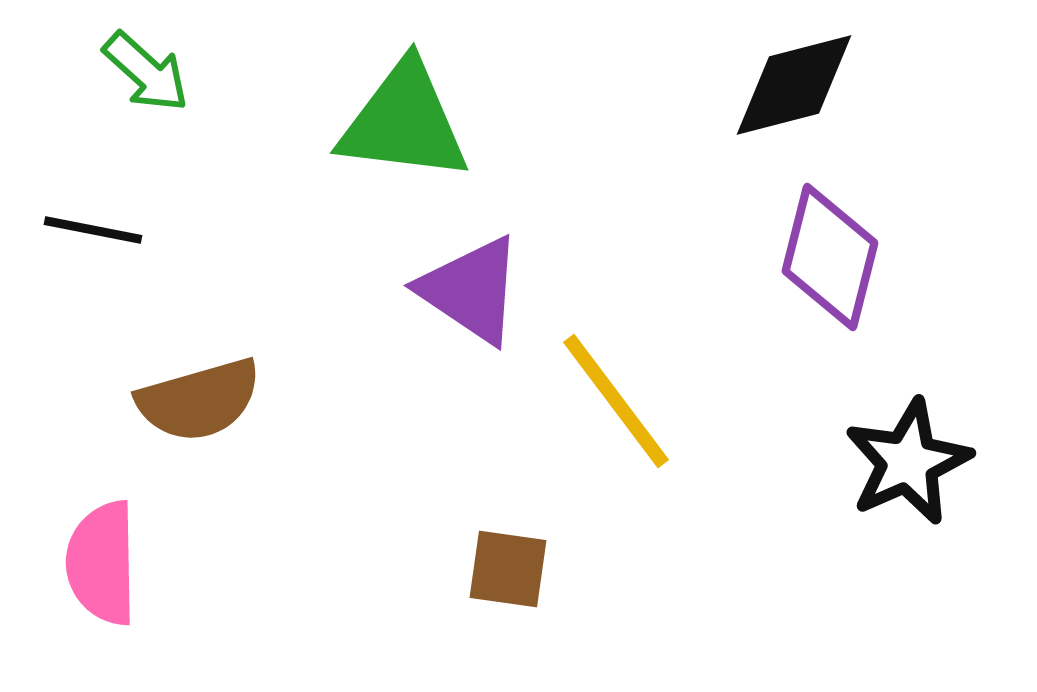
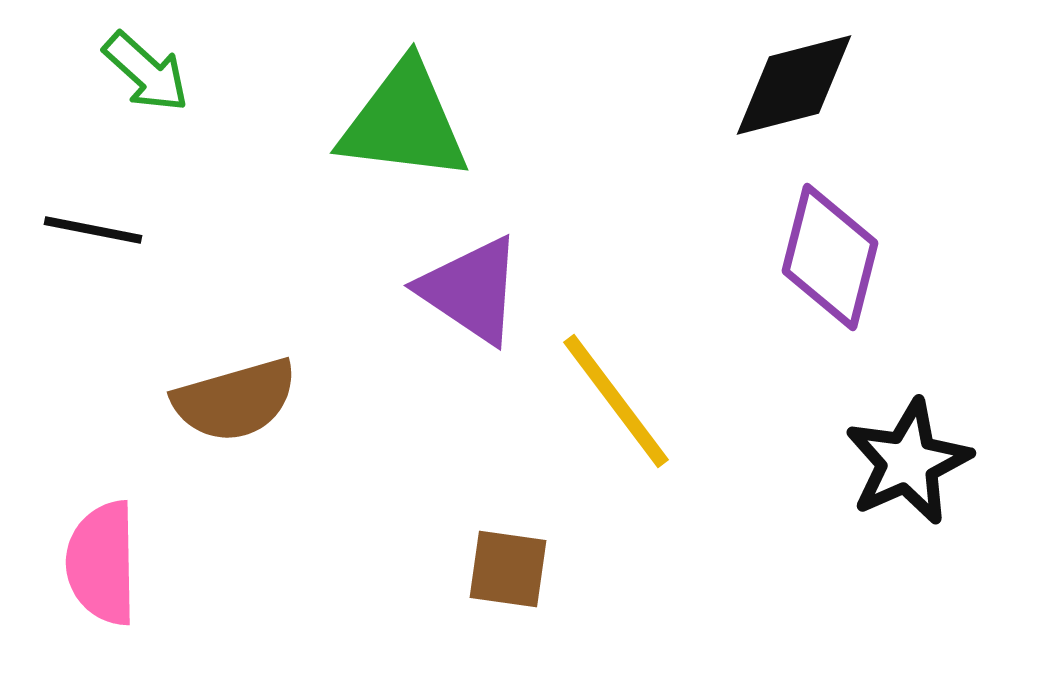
brown semicircle: moved 36 px right
